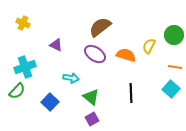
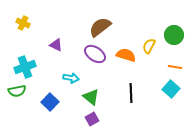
green semicircle: rotated 36 degrees clockwise
